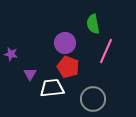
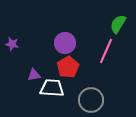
green semicircle: moved 25 px right; rotated 42 degrees clockwise
purple star: moved 1 px right, 10 px up
red pentagon: rotated 20 degrees clockwise
purple triangle: moved 4 px right, 1 px down; rotated 48 degrees clockwise
white trapezoid: rotated 10 degrees clockwise
gray circle: moved 2 px left, 1 px down
